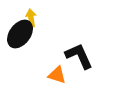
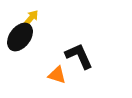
yellow arrow: rotated 48 degrees clockwise
black ellipse: moved 3 px down
